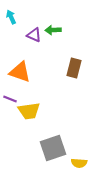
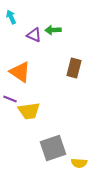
orange triangle: rotated 15 degrees clockwise
